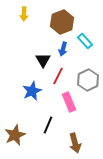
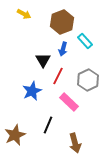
yellow arrow: rotated 64 degrees counterclockwise
pink rectangle: rotated 24 degrees counterclockwise
